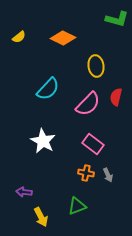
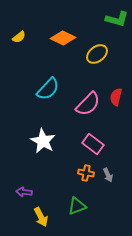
yellow ellipse: moved 1 px right, 12 px up; rotated 60 degrees clockwise
